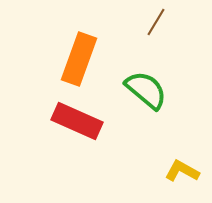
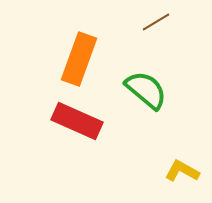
brown line: rotated 28 degrees clockwise
